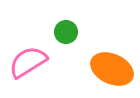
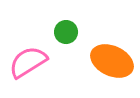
orange ellipse: moved 8 px up
